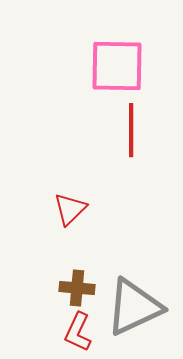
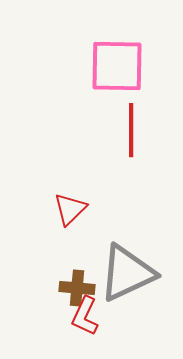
gray triangle: moved 7 px left, 34 px up
red L-shape: moved 7 px right, 16 px up
